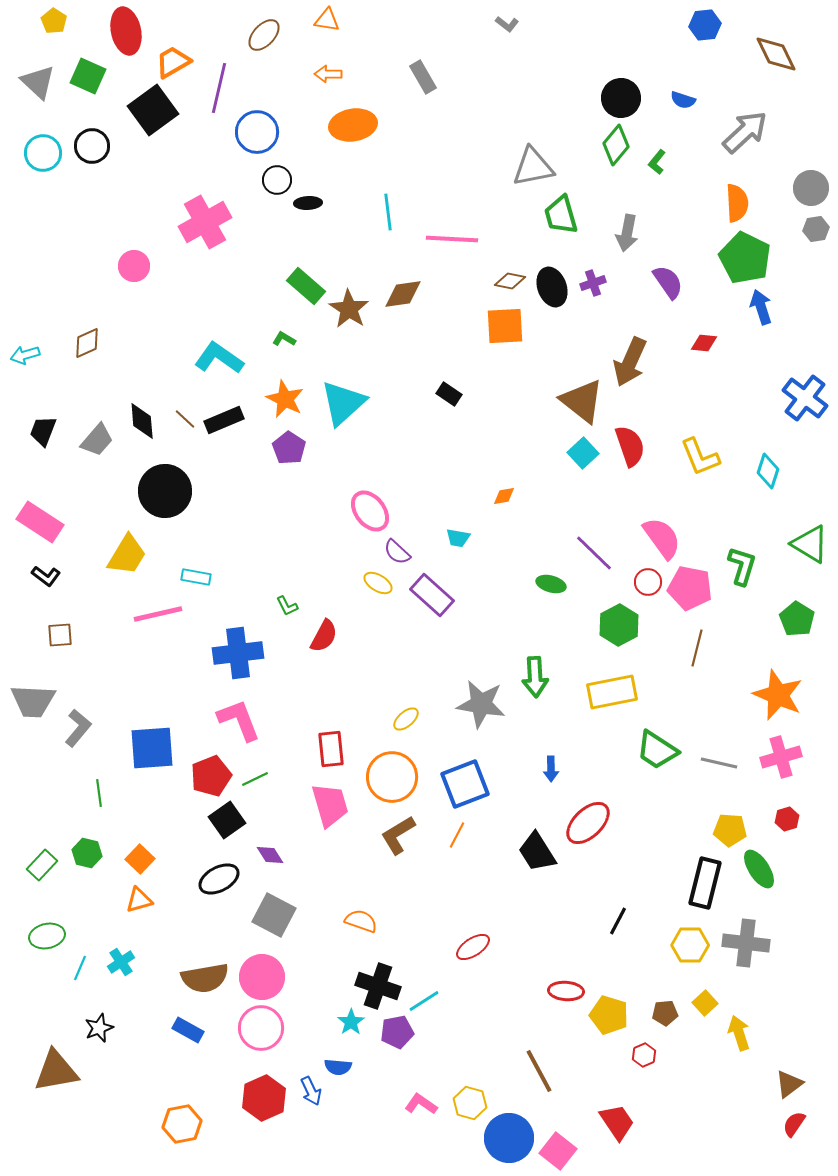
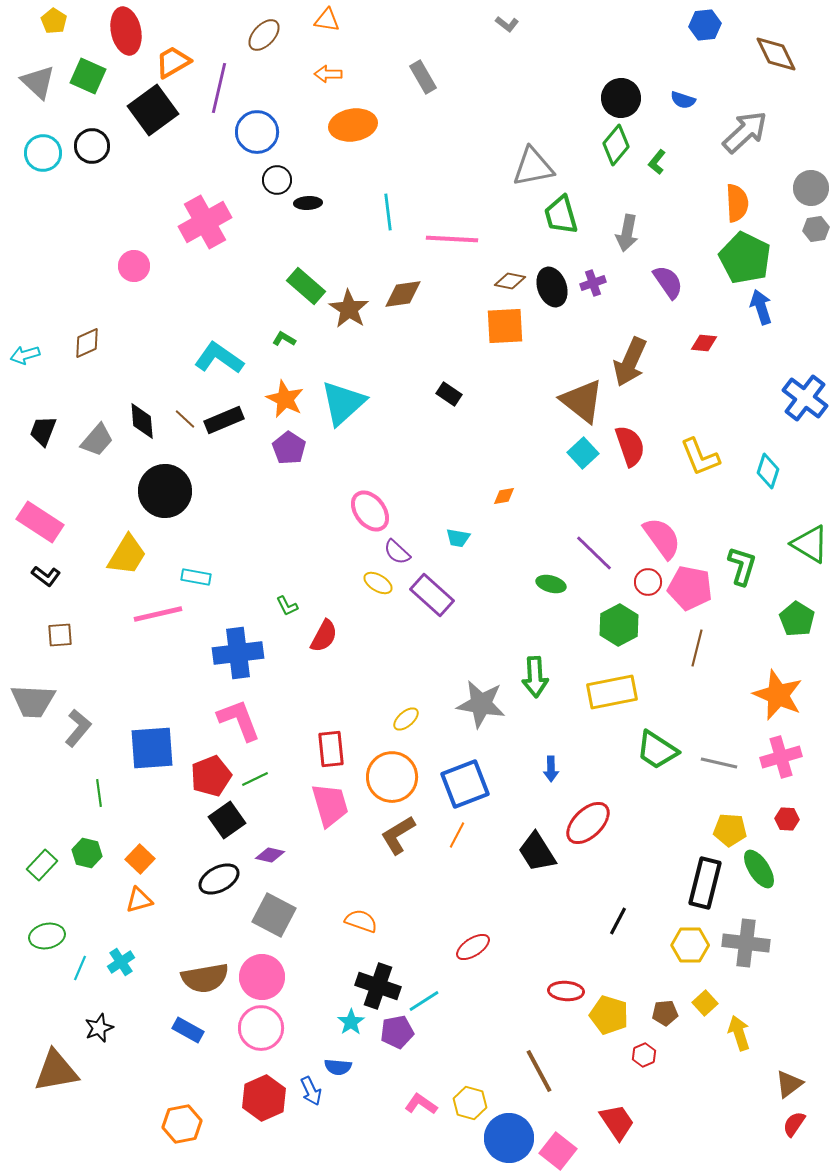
red hexagon at (787, 819): rotated 20 degrees clockwise
purple diamond at (270, 855): rotated 44 degrees counterclockwise
